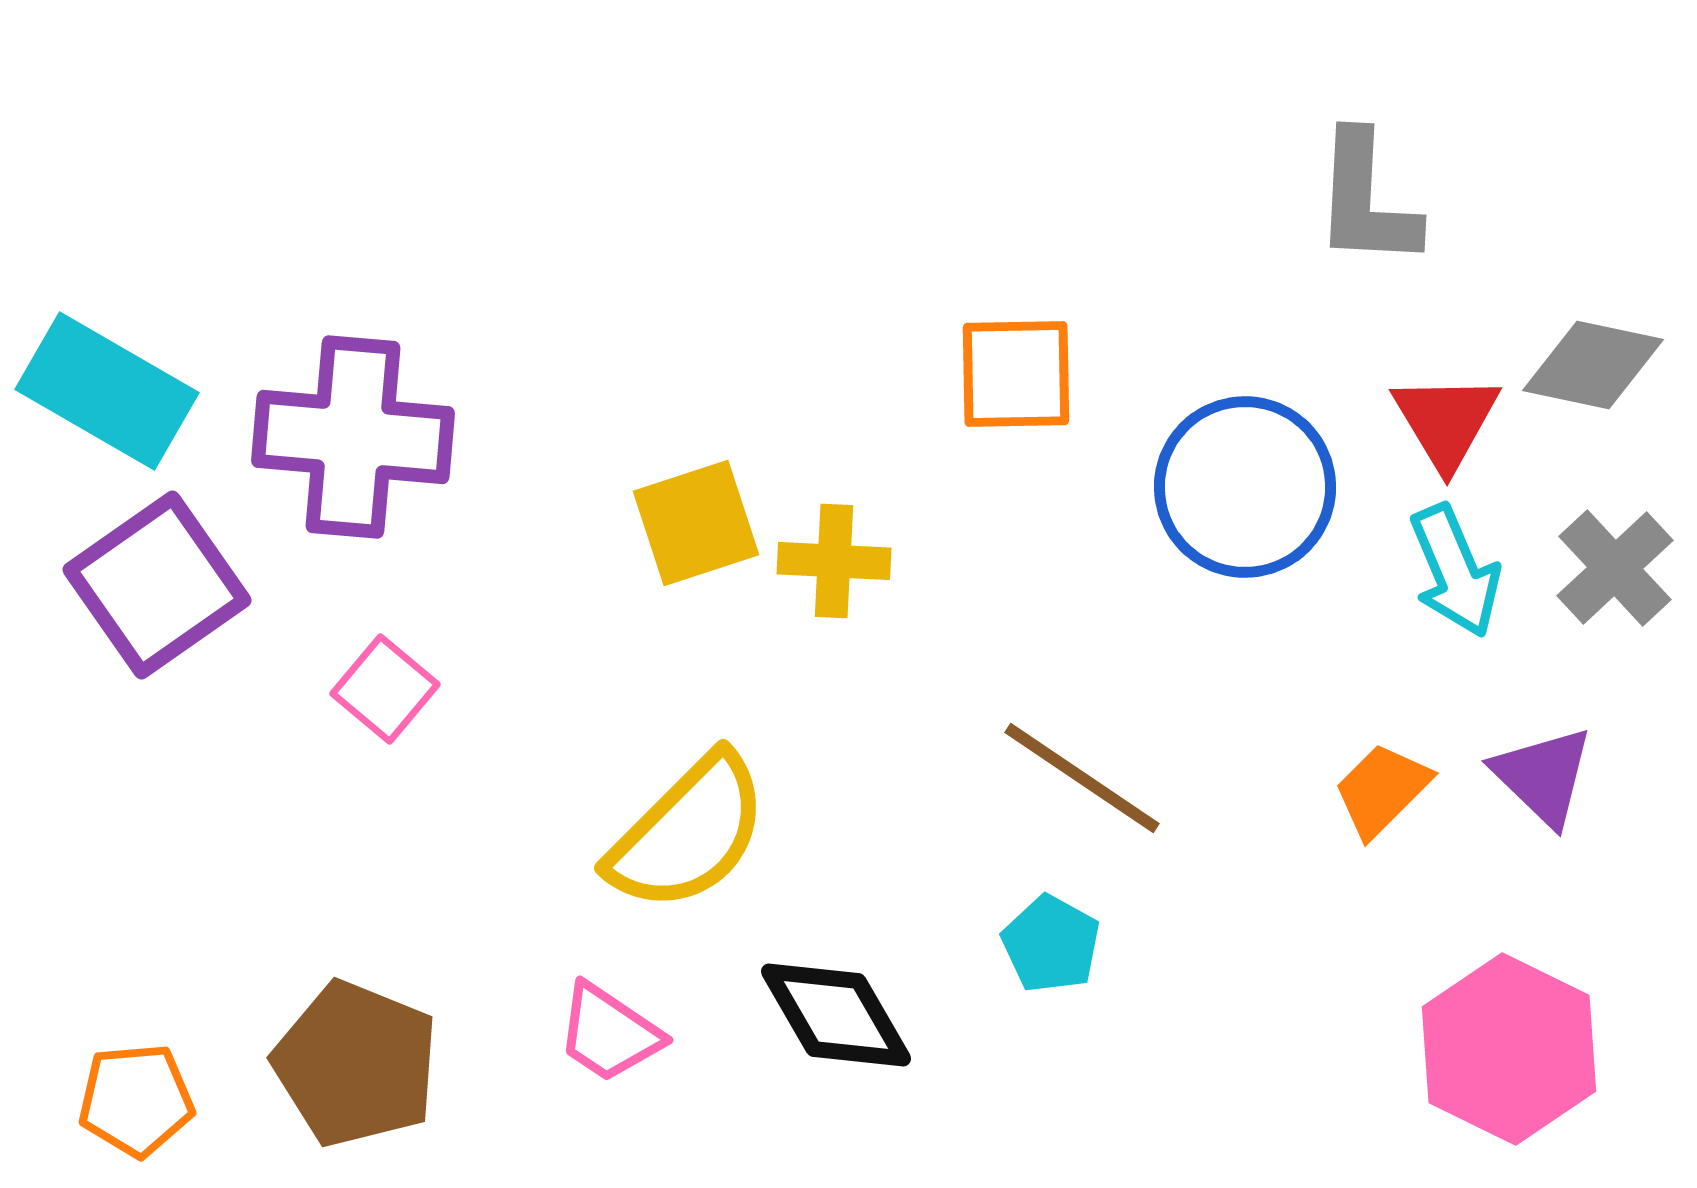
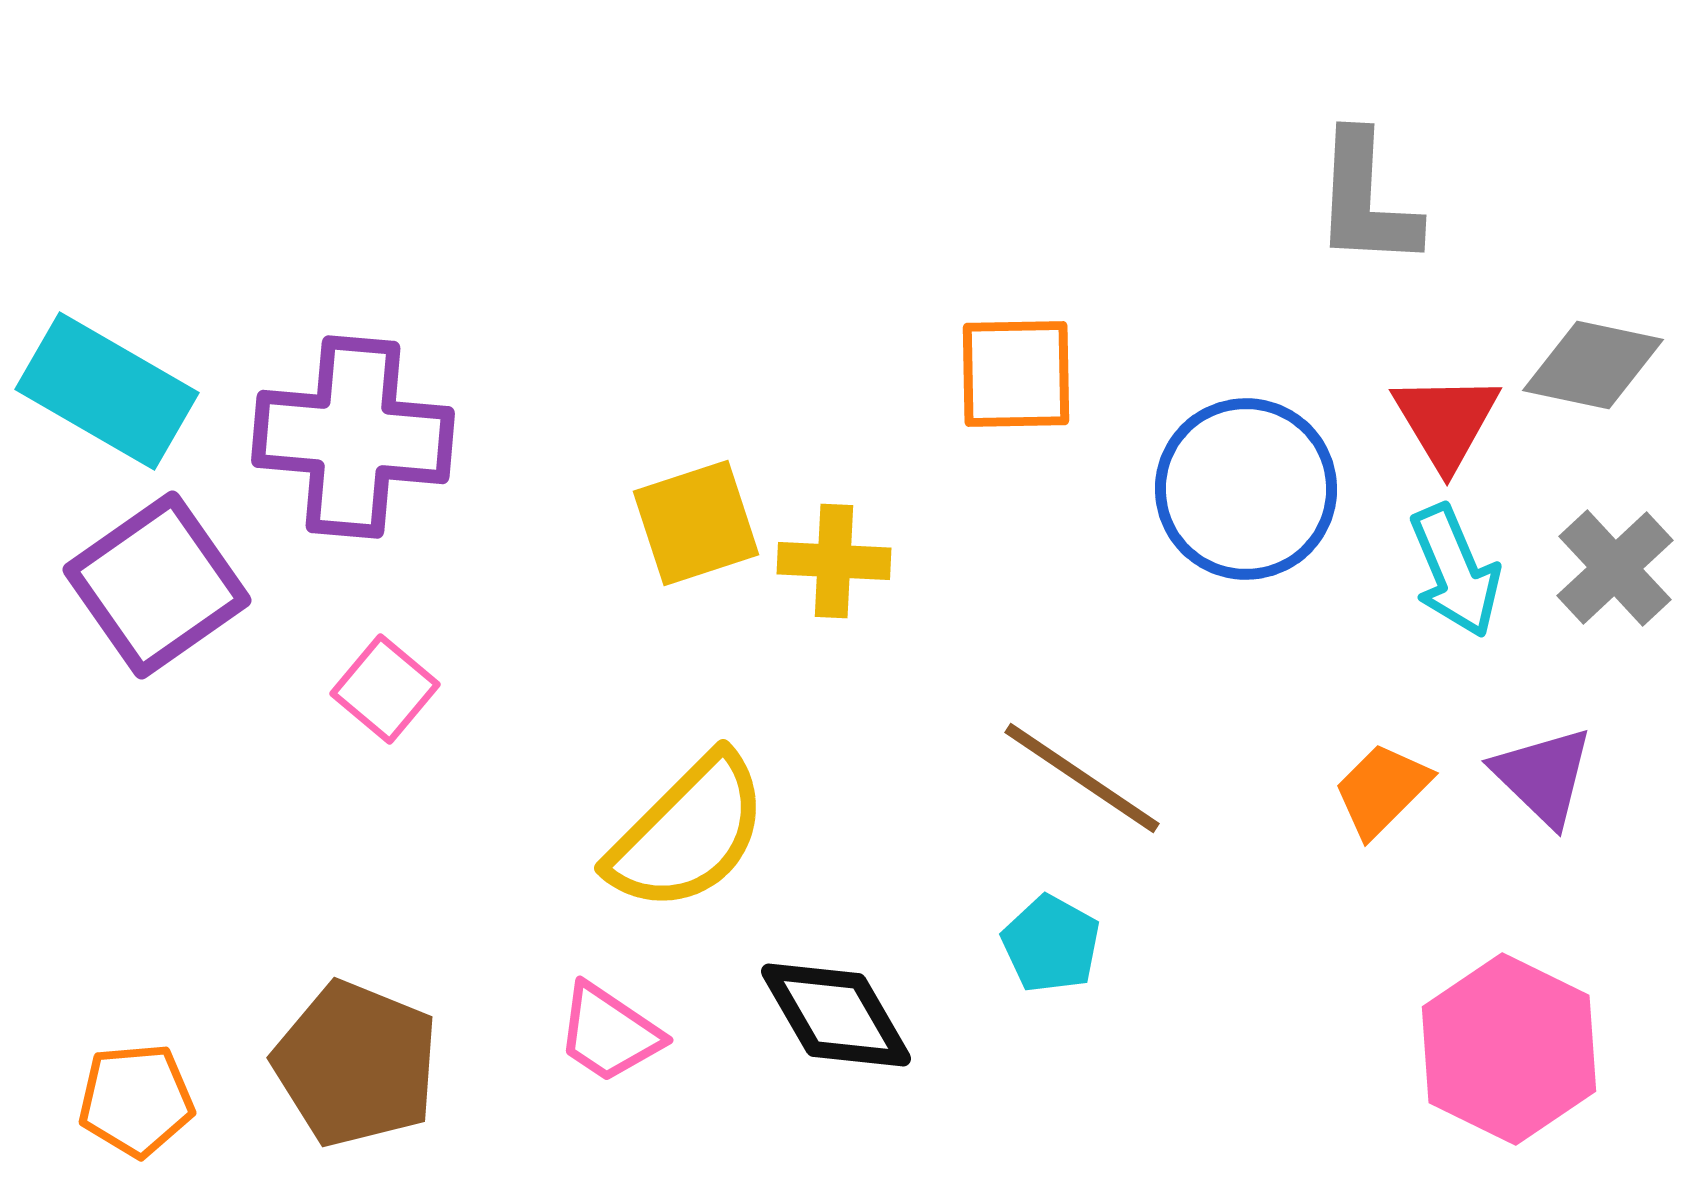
blue circle: moved 1 px right, 2 px down
